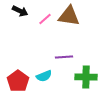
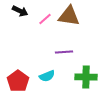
purple line: moved 5 px up
cyan semicircle: moved 3 px right
